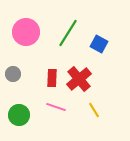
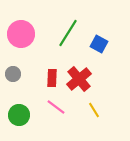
pink circle: moved 5 px left, 2 px down
pink line: rotated 18 degrees clockwise
